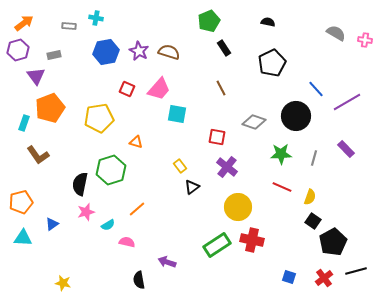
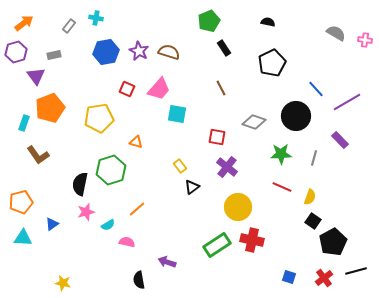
gray rectangle at (69, 26): rotated 56 degrees counterclockwise
purple hexagon at (18, 50): moved 2 px left, 2 px down
purple rectangle at (346, 149): moved 6 px left, 9 px up
